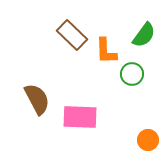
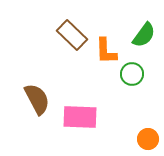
orange circle: moved 1 px up
